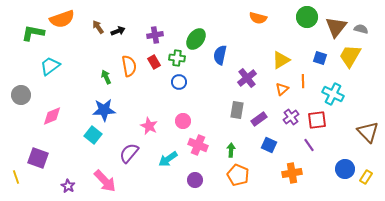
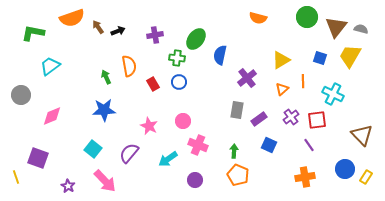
orange semicircle at (62, 19): moved 10 px right, 1 px up
red rectangle at (154, 62): moved 1 px left, 22 px down
brown triangle at (368, 132): moved 6 px left, 3 px down
cyan square at (93, 135): moved 14 px down
green arrow at (231, 150): moved 3 px right, 1 px down
orange cross at (292, 173): moved 13 px right, 4 px down
